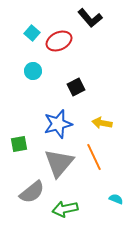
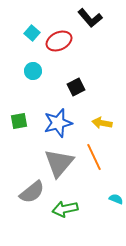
blue star: moved 1 px up
green square: moved 23 px up
